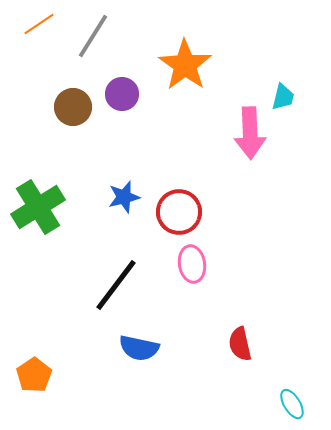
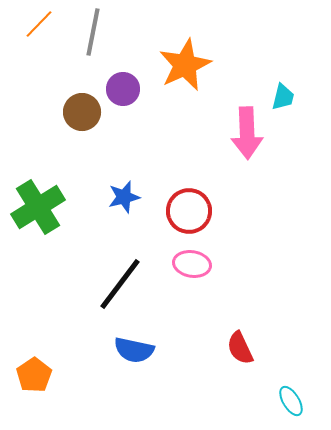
orange line: rotated 12 degrees counterclockwise
gray line: moved 4 px up; rotated 21 degrees counterclockwise
orange star: rotated 12 degrees clockwise
purple circle: moved 1 px right, 5 px up
brown circle: moved 9 px right, 5 px down
pink arrow: moved 3 px left
red circle: moved 10 px right, 1 px up
pink ellipse: rotated 72 degrees counterclockwise
black line: moved 4 px right, 1 px up
red semicircle: moved 4 px down; rotated 12 degrees counterclockwise
blue semicircle: moved 5 px left, 2 px down
cyan ellipse: moved 1 px left, 3 px up
